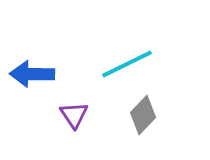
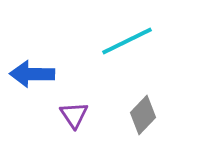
cyan line: moved 23 px up
